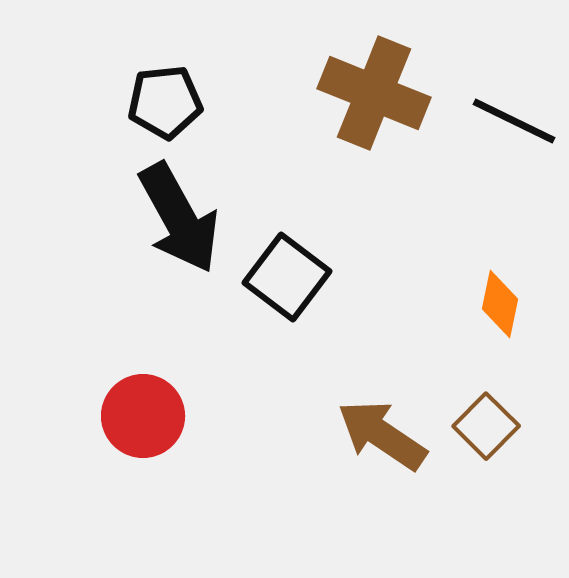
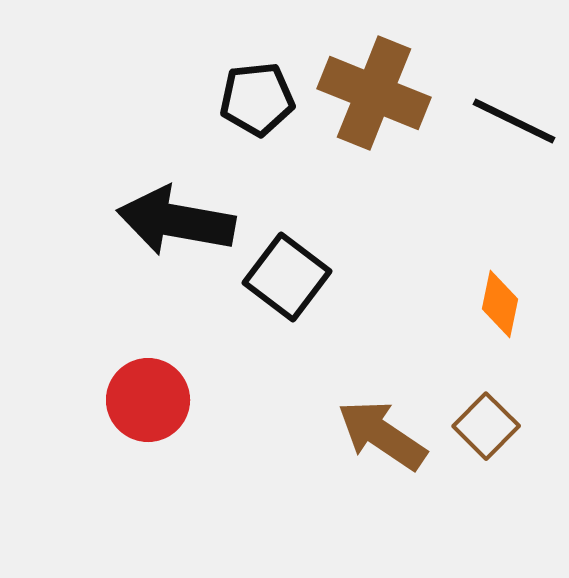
black pentagon: moved 92 px right, 3 px up
black arrow: moved 3 px left, 3 px down; rotated 129 degrees clockwise
red circle: moved 5 px right, 16 px up
